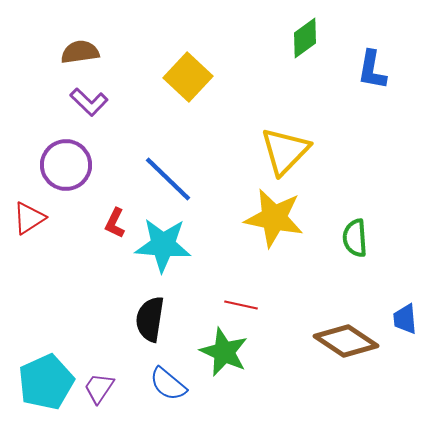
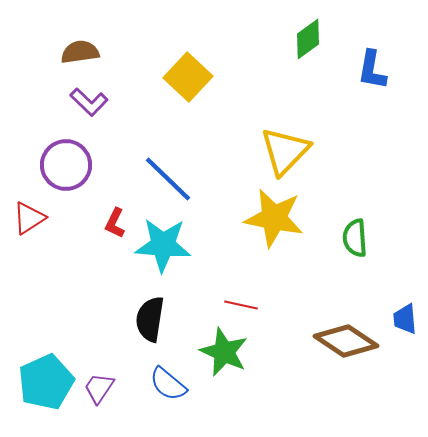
green diamond: moved 3 px right, 1 px down
